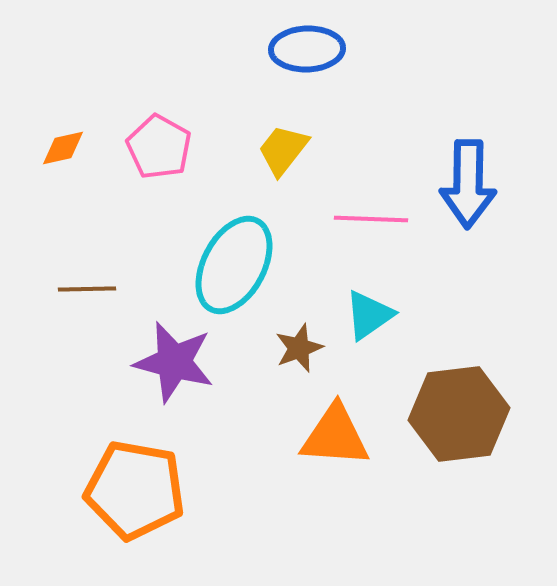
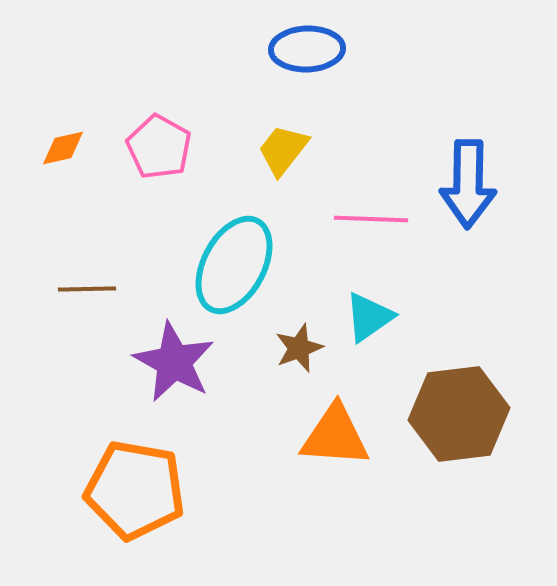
cyan triangle: moved 2 px down
purple star: rotated 14 degrees clockwise
